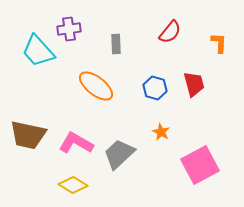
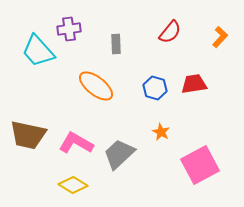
orange L-shape: moved 1 px right, 6 px up; rotated 40 degrees clockwise
red trapezoid: rotated 84 degrees counterclockwise
